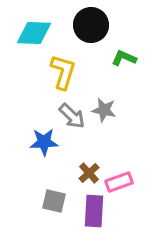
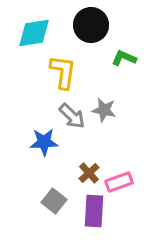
cyan diamond: rotated 12 degrees counterclockwise
yellow L-shape: rotated 9 degrees counterclockwise
gray square: rotated 25 degrees clockwise
